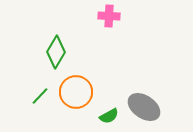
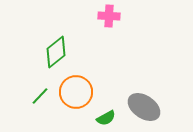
green diamond: rotated 20 degrees clockwise
green semicircle: moved 3 px left, 2 px down
